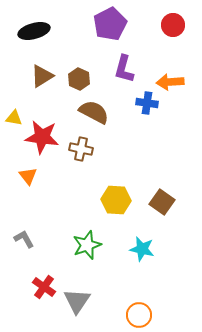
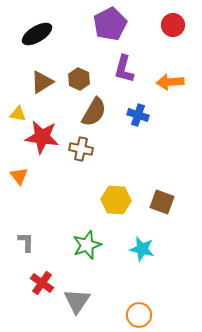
black ellipse: moved 3 px right, 3 px down; rotated 16 degrees counterclockwise
brown triangle: moved 6 px down
blue cross: moved 9 px left, 12 px down; rotated 10 degrees clockwise
brown semicircle: rotated 92 degrees clockwise
yellow triangle: moved 4 px right, 4 px up
orange triangle: moved 9 px left
brown square: rotated 15 degrees counterclockwise
gray L-shape: moved 2 px right, 3 px down; rotated 30 degrees clockwise
red cross: moved 2 px left, 4 px up
